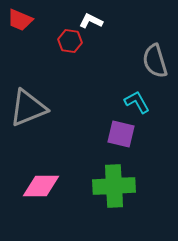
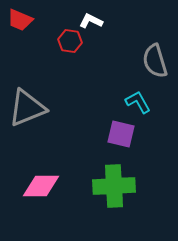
cyan L-shape: moved 1 px right
gray triangle: moved 1 px left
